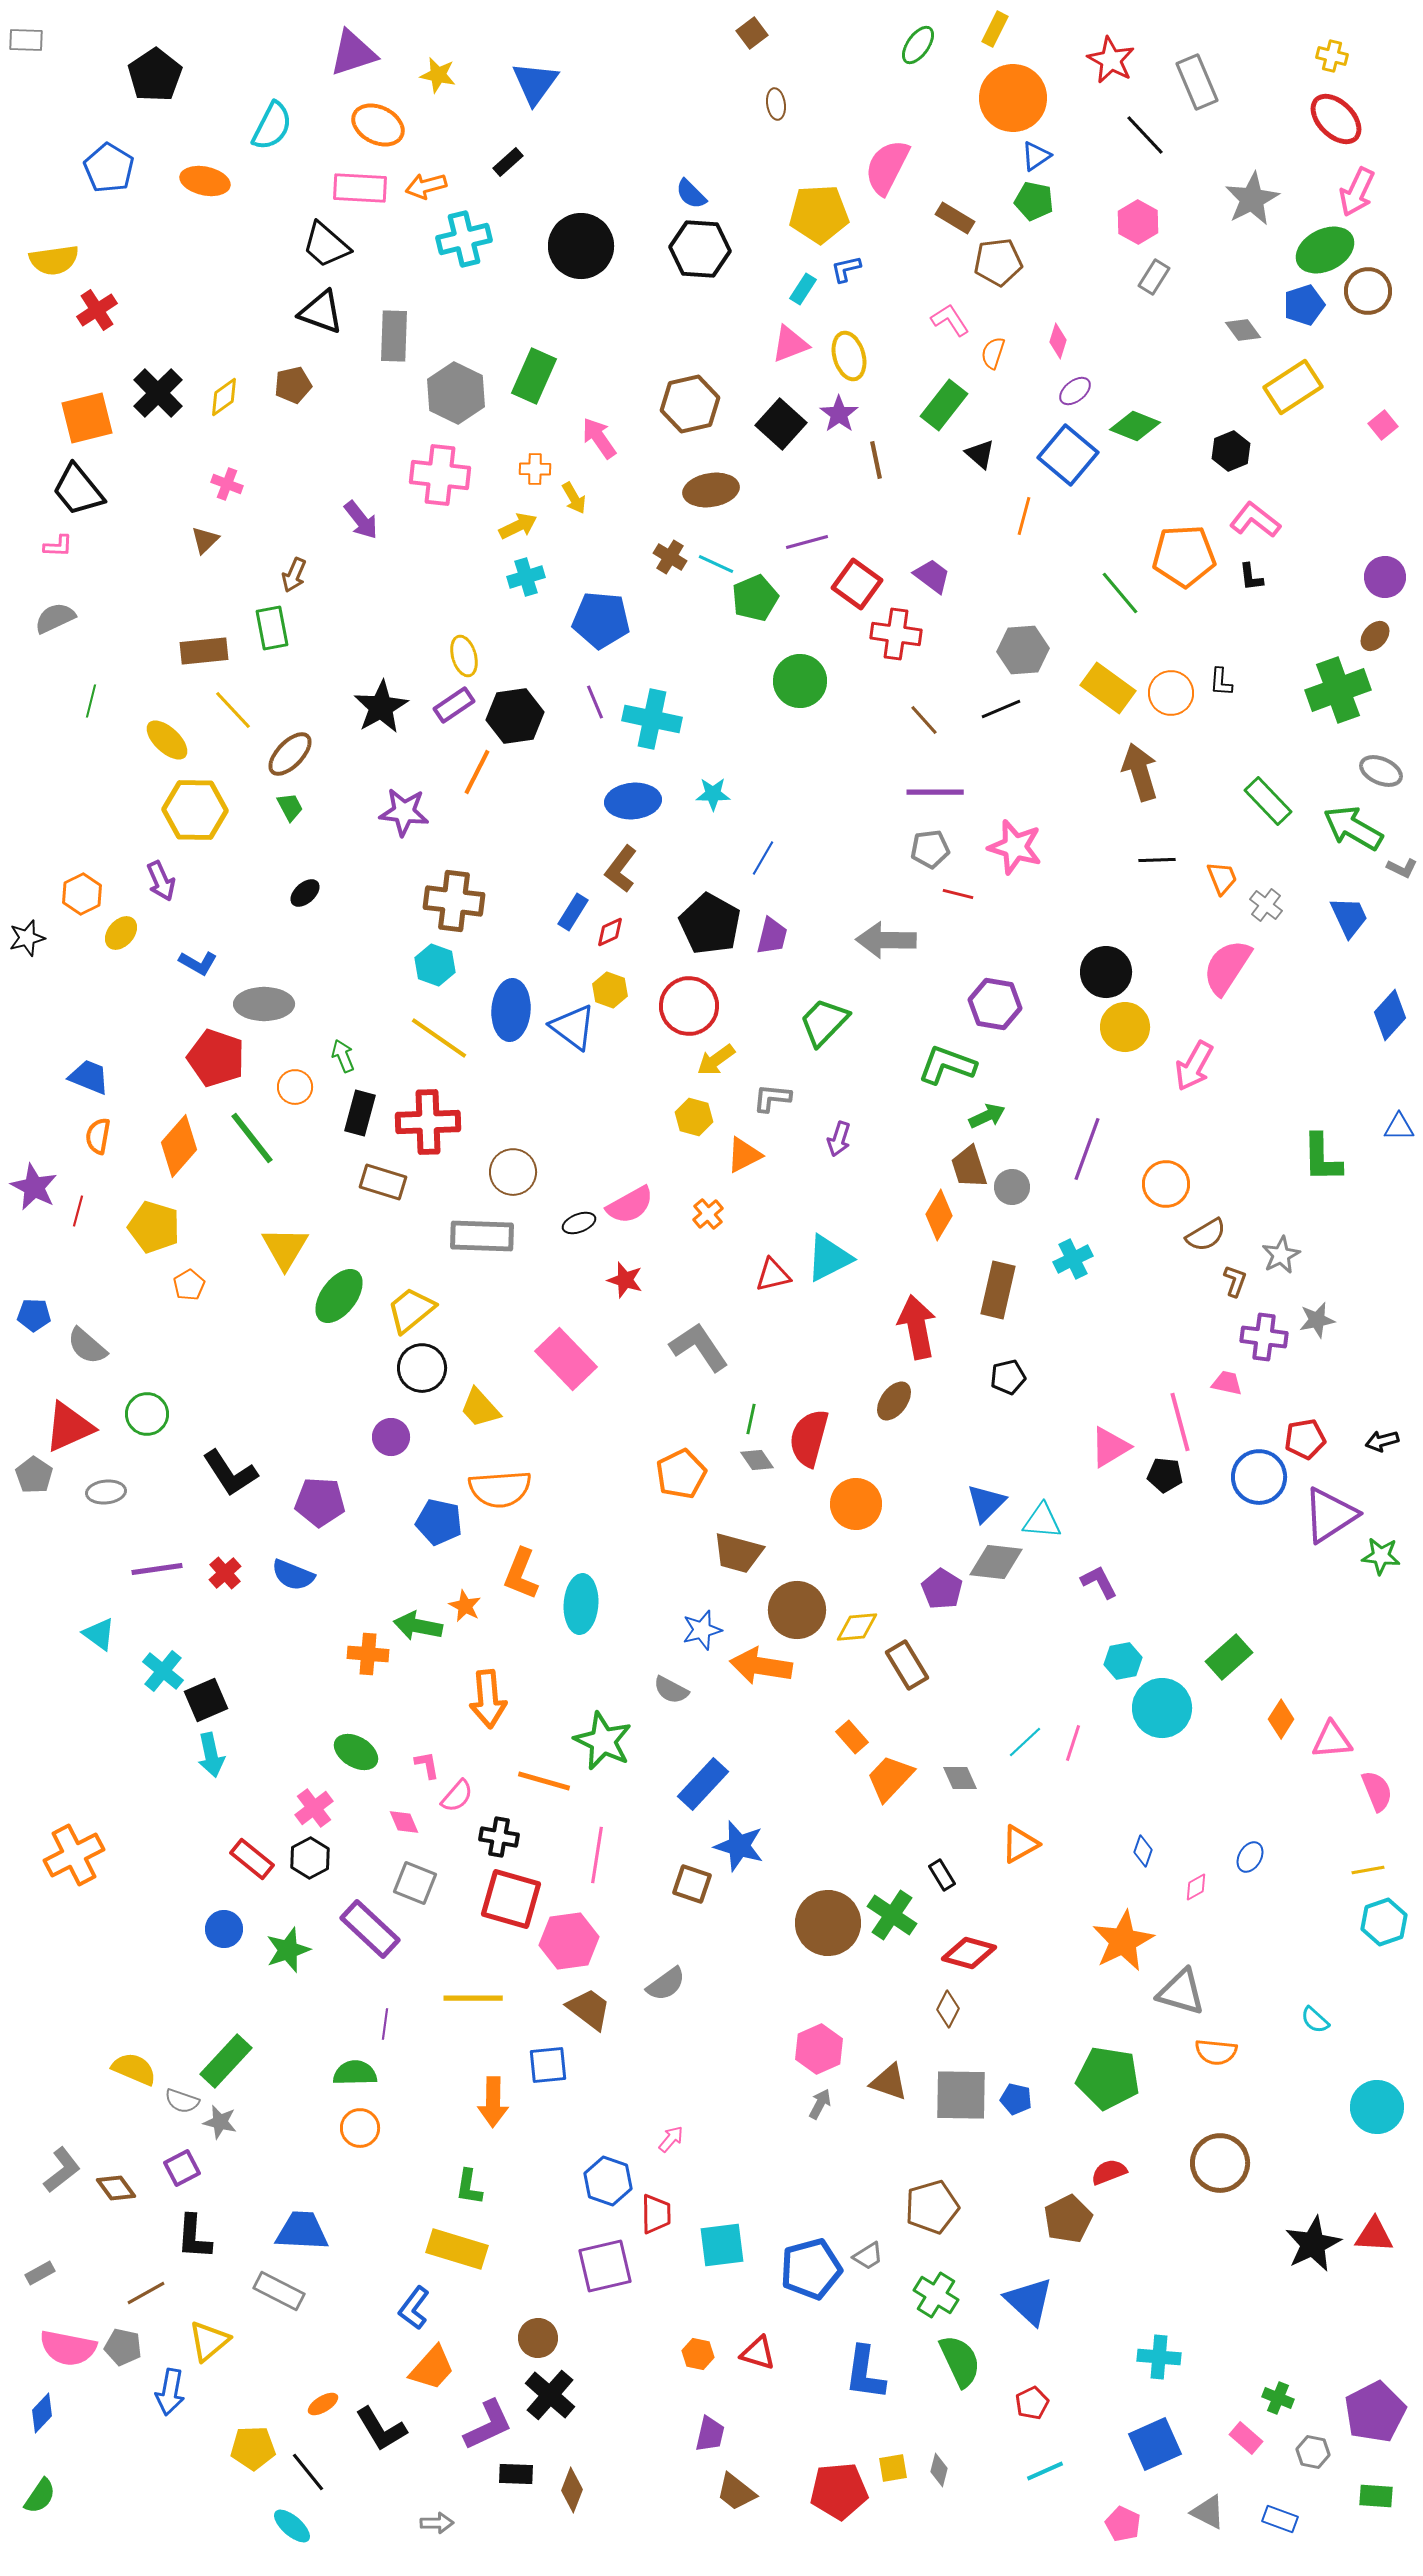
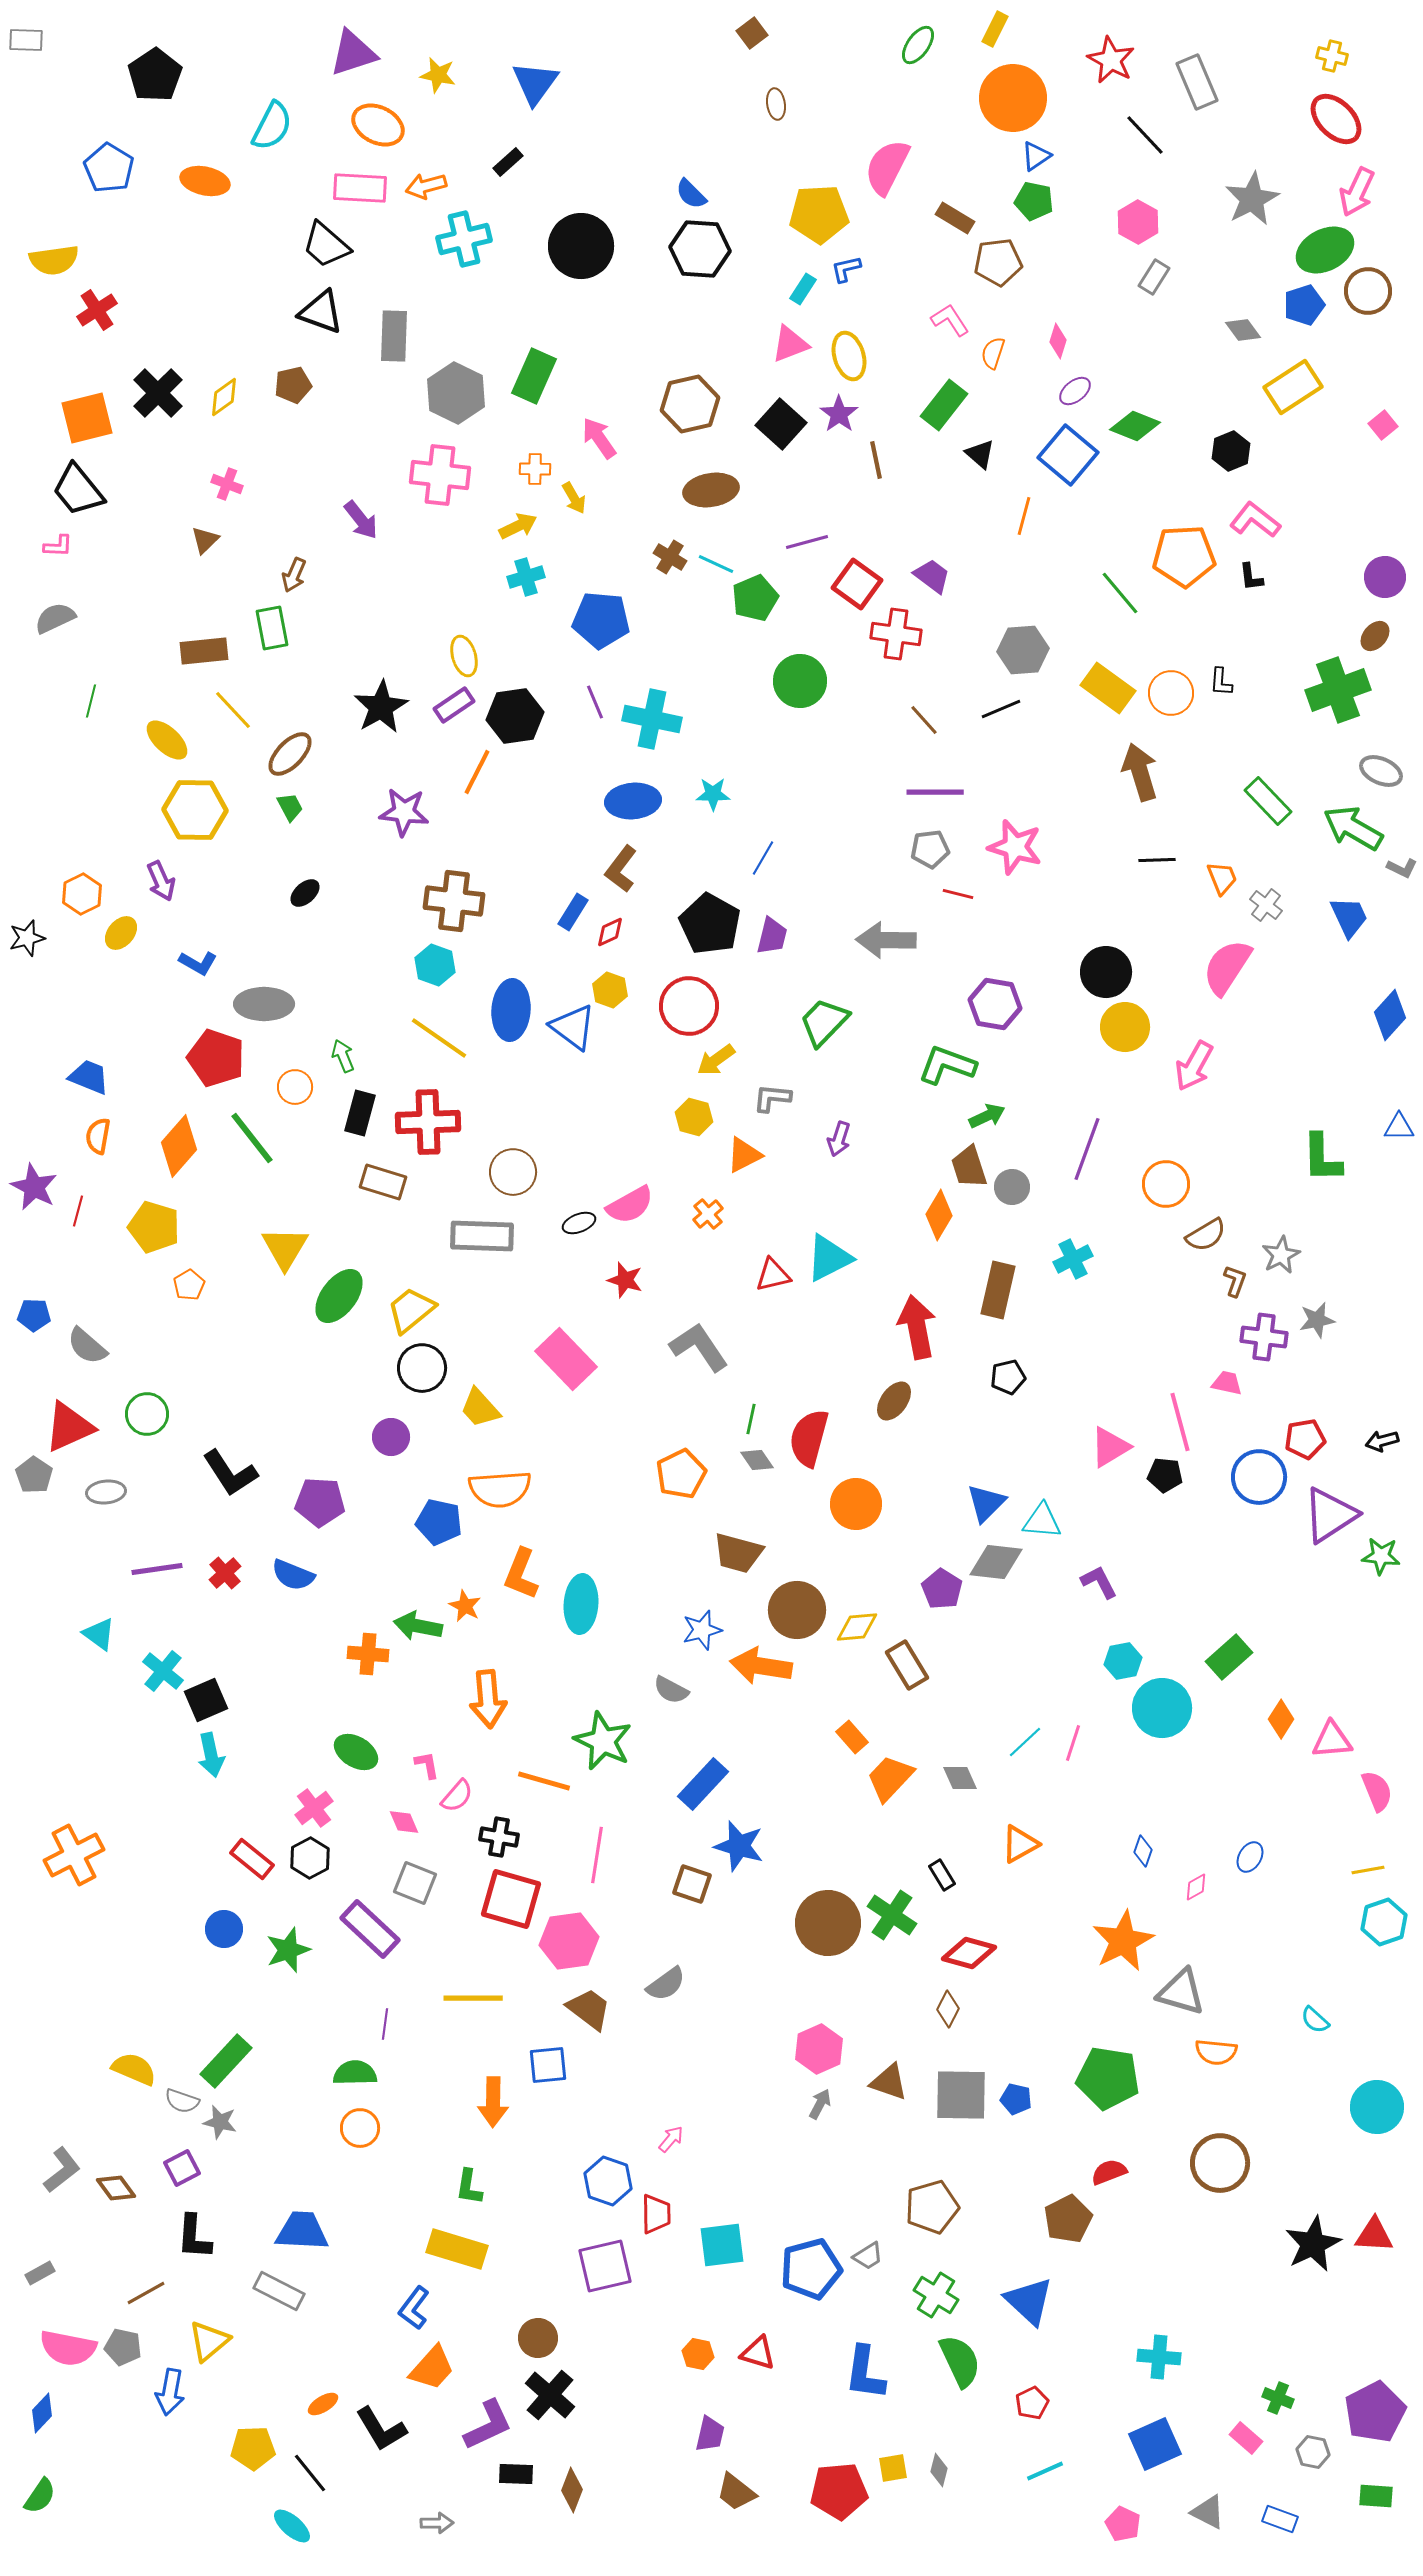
black line at (308, 2472): moved 2 px right, 1 px down
